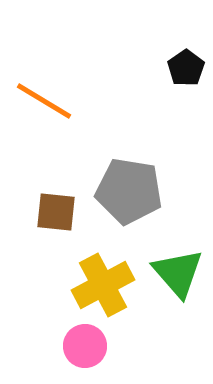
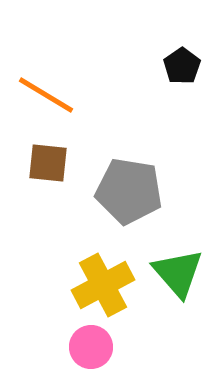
black pentagon: moved 4 px left, 2 px up
orange line: moved 2 px right, 6 px up
brown square: moved 8 px left, 49 px up
pink circle: moved 6 px right, 1 px down
